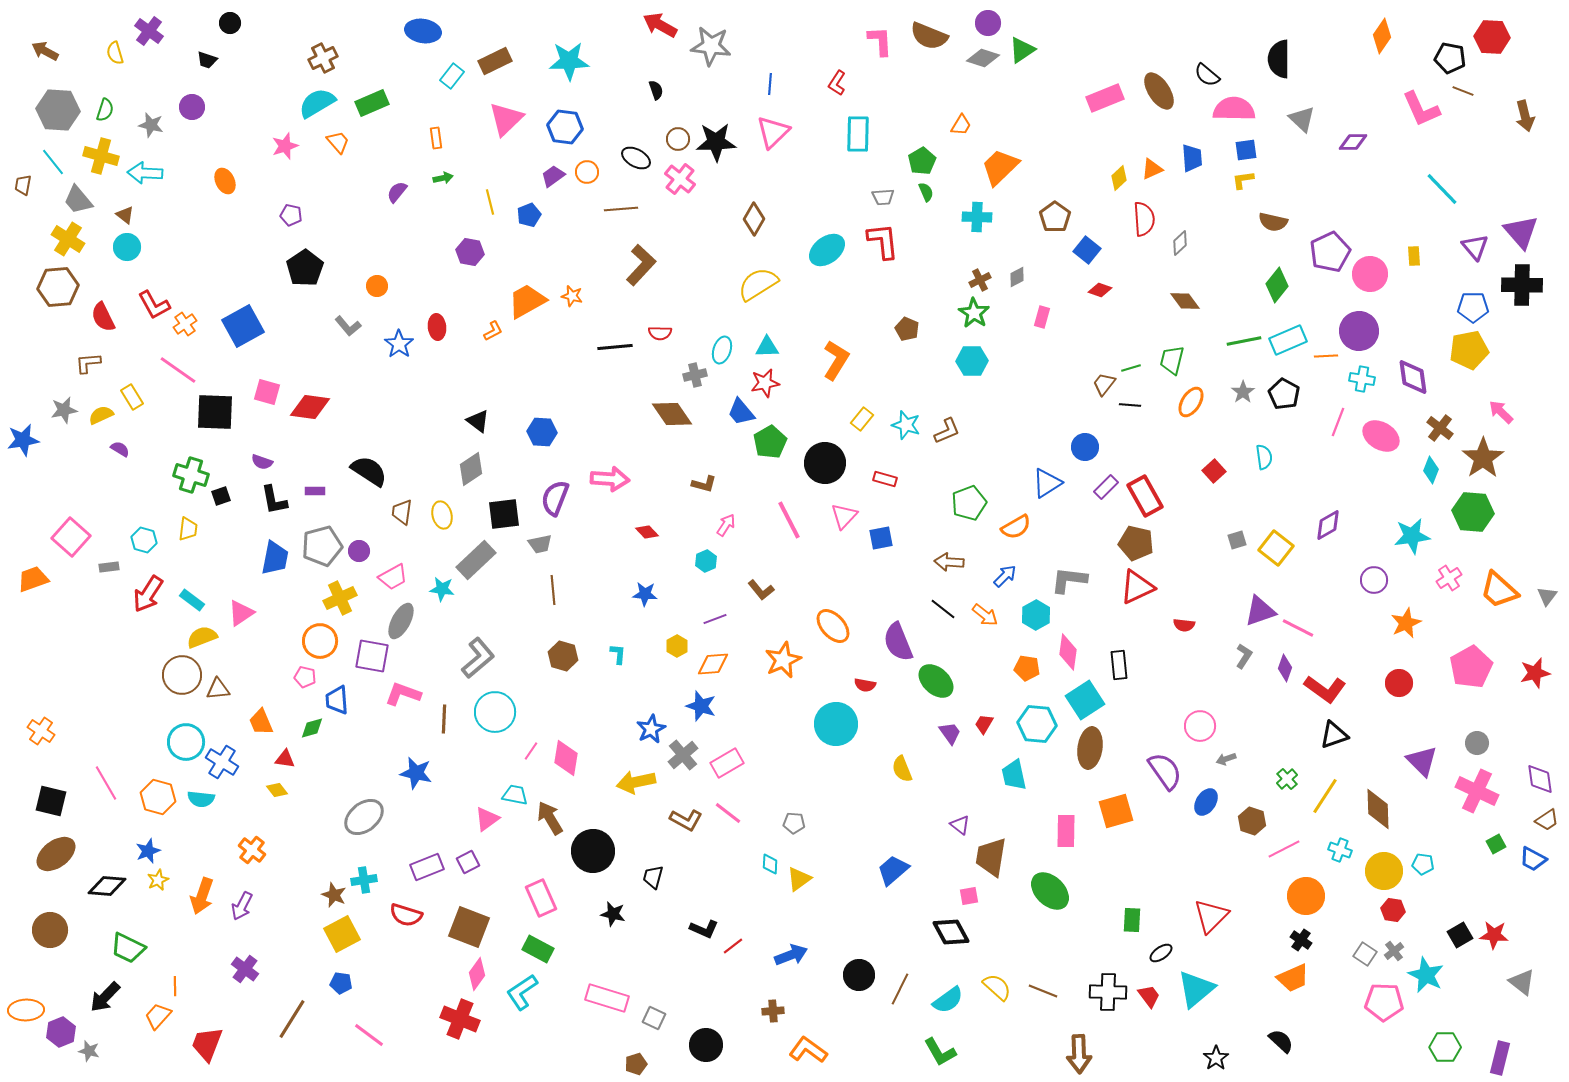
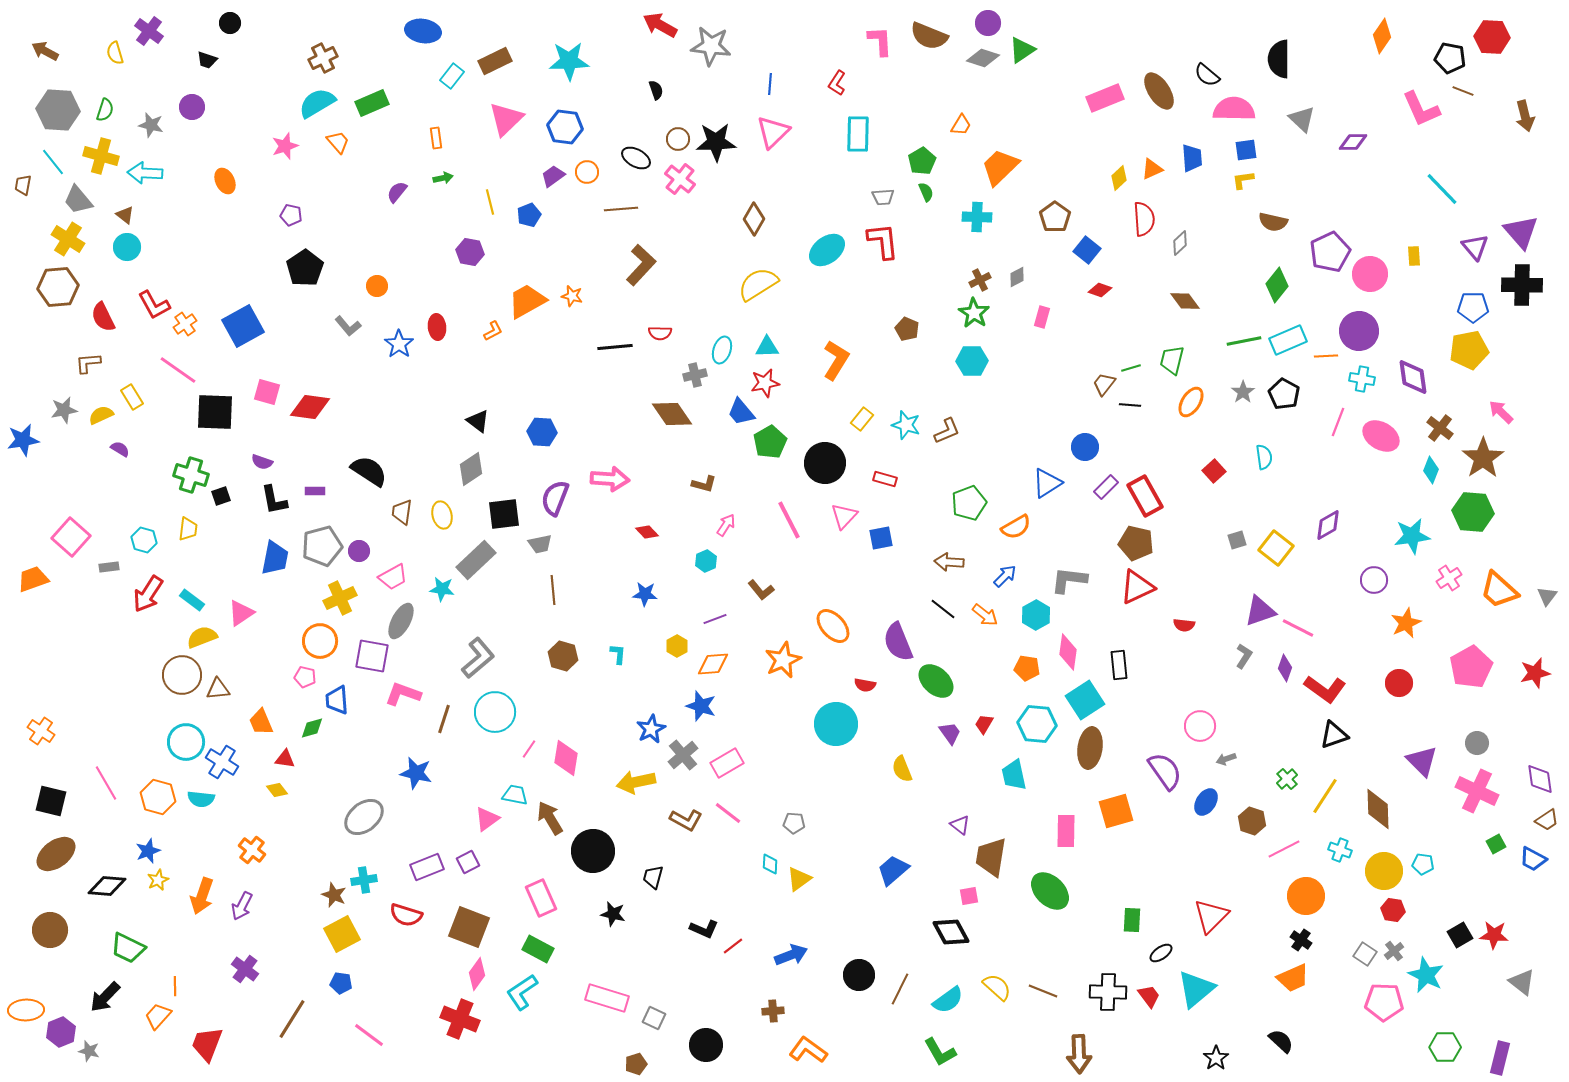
brown line at (444, 719): rotated 16 degrees clockwise
pink line at (531, 751): moved 2 px left, 2 px up
